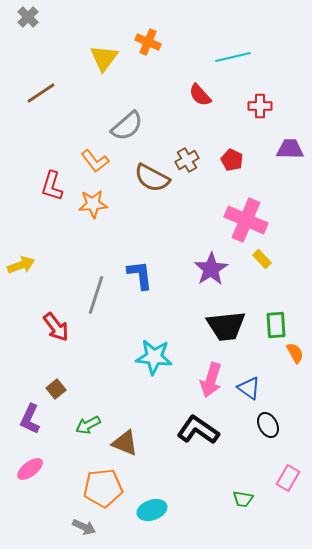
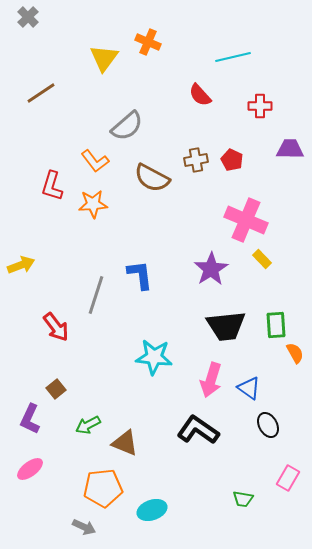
brown cross: moved 9 px right; rotated 20 degrees clockwise
